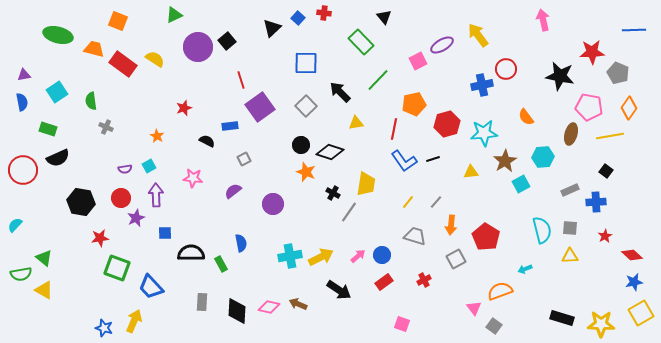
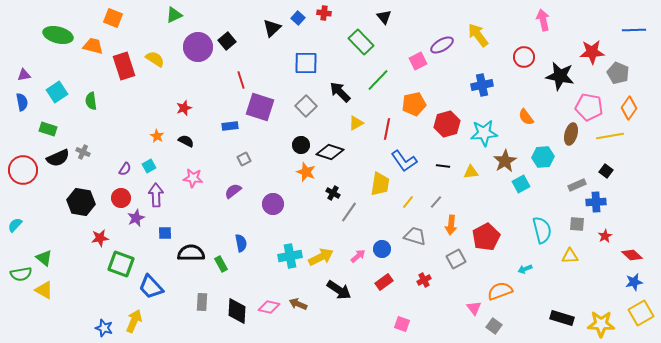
orange square at (118, 21): moved 5 px left, 3 px up
orange trapezoid at (94, 49): moved 1 px left, 3 px up
red rectangle at (123, 64): moved 1 px right, 2 px down; rotated 36 degrees clockwise
red circle at (506, 69): moved 18 px right, 12 px up
purple square at (260, 107): rotated 36 degrees counterclockwise
yellow triangle at (356, 123): rotated 21 degrees counterclockwise
gray cross at (106, 127): moved 23 px left, 25 px down
red line at (394, 129): moved 7 px left
black semicircle at (207, 141): moved 21 px left
black line at (433, 159): moved 10 px right, 7 px down; rotated 24 degrees clockwise
purple semicircle at (125, 169): rotated 48 degrees counterclockwise
yellow trapezoid at (366, 184): moved 14 px right
gray rectangle at (570, 190): moved 7 px right, 5 px up
gray square at (570, 228): moved 7 px right, 4 px up
red pentagon at (486, 237): rotated 12 degrees clockwise
blue circle at (382, 255): moved 6 px up
green square at (117, 268): moved 4 px right, 4 px up
